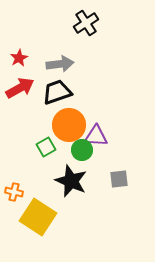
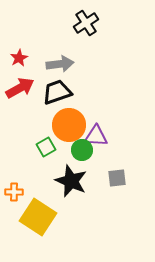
gray square: moved 2 px left, 1 px up
orange cross: rotated 12 degrees counterclockwise
